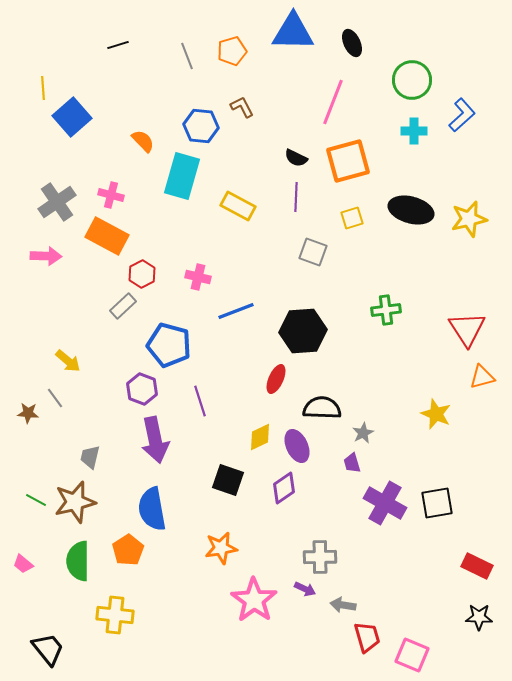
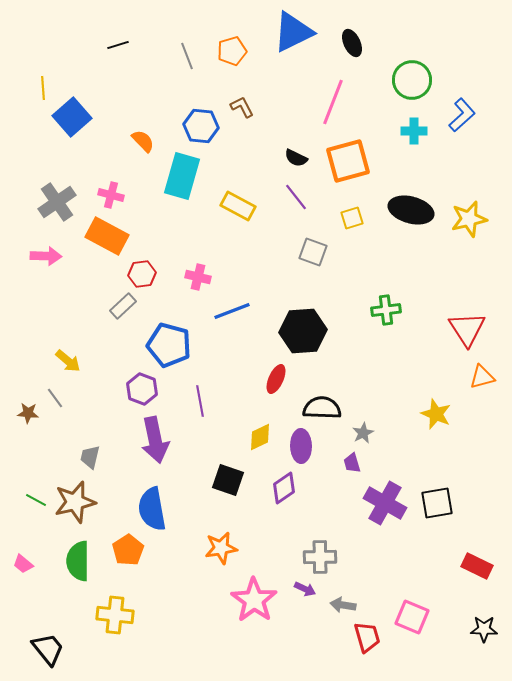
blue triangle at (293, 32): rotated 27 degrees counterclockwise
purple line at (296, 197): rotated 40 degrees counterclockwise
red hexagon at (142, 274): rotated 20 degrees clockwise
blue line at (236, 311): moved 4 px left
purple line at (200, 401): rotated 8 degrees clockwise
purple ellipse at (297, 446): moved 4 px right; rotated 24 degrees clockwise
black star at (479, 617): moved 5 px right, 12 px down
pink square at (412, 655): moved 38 px up
